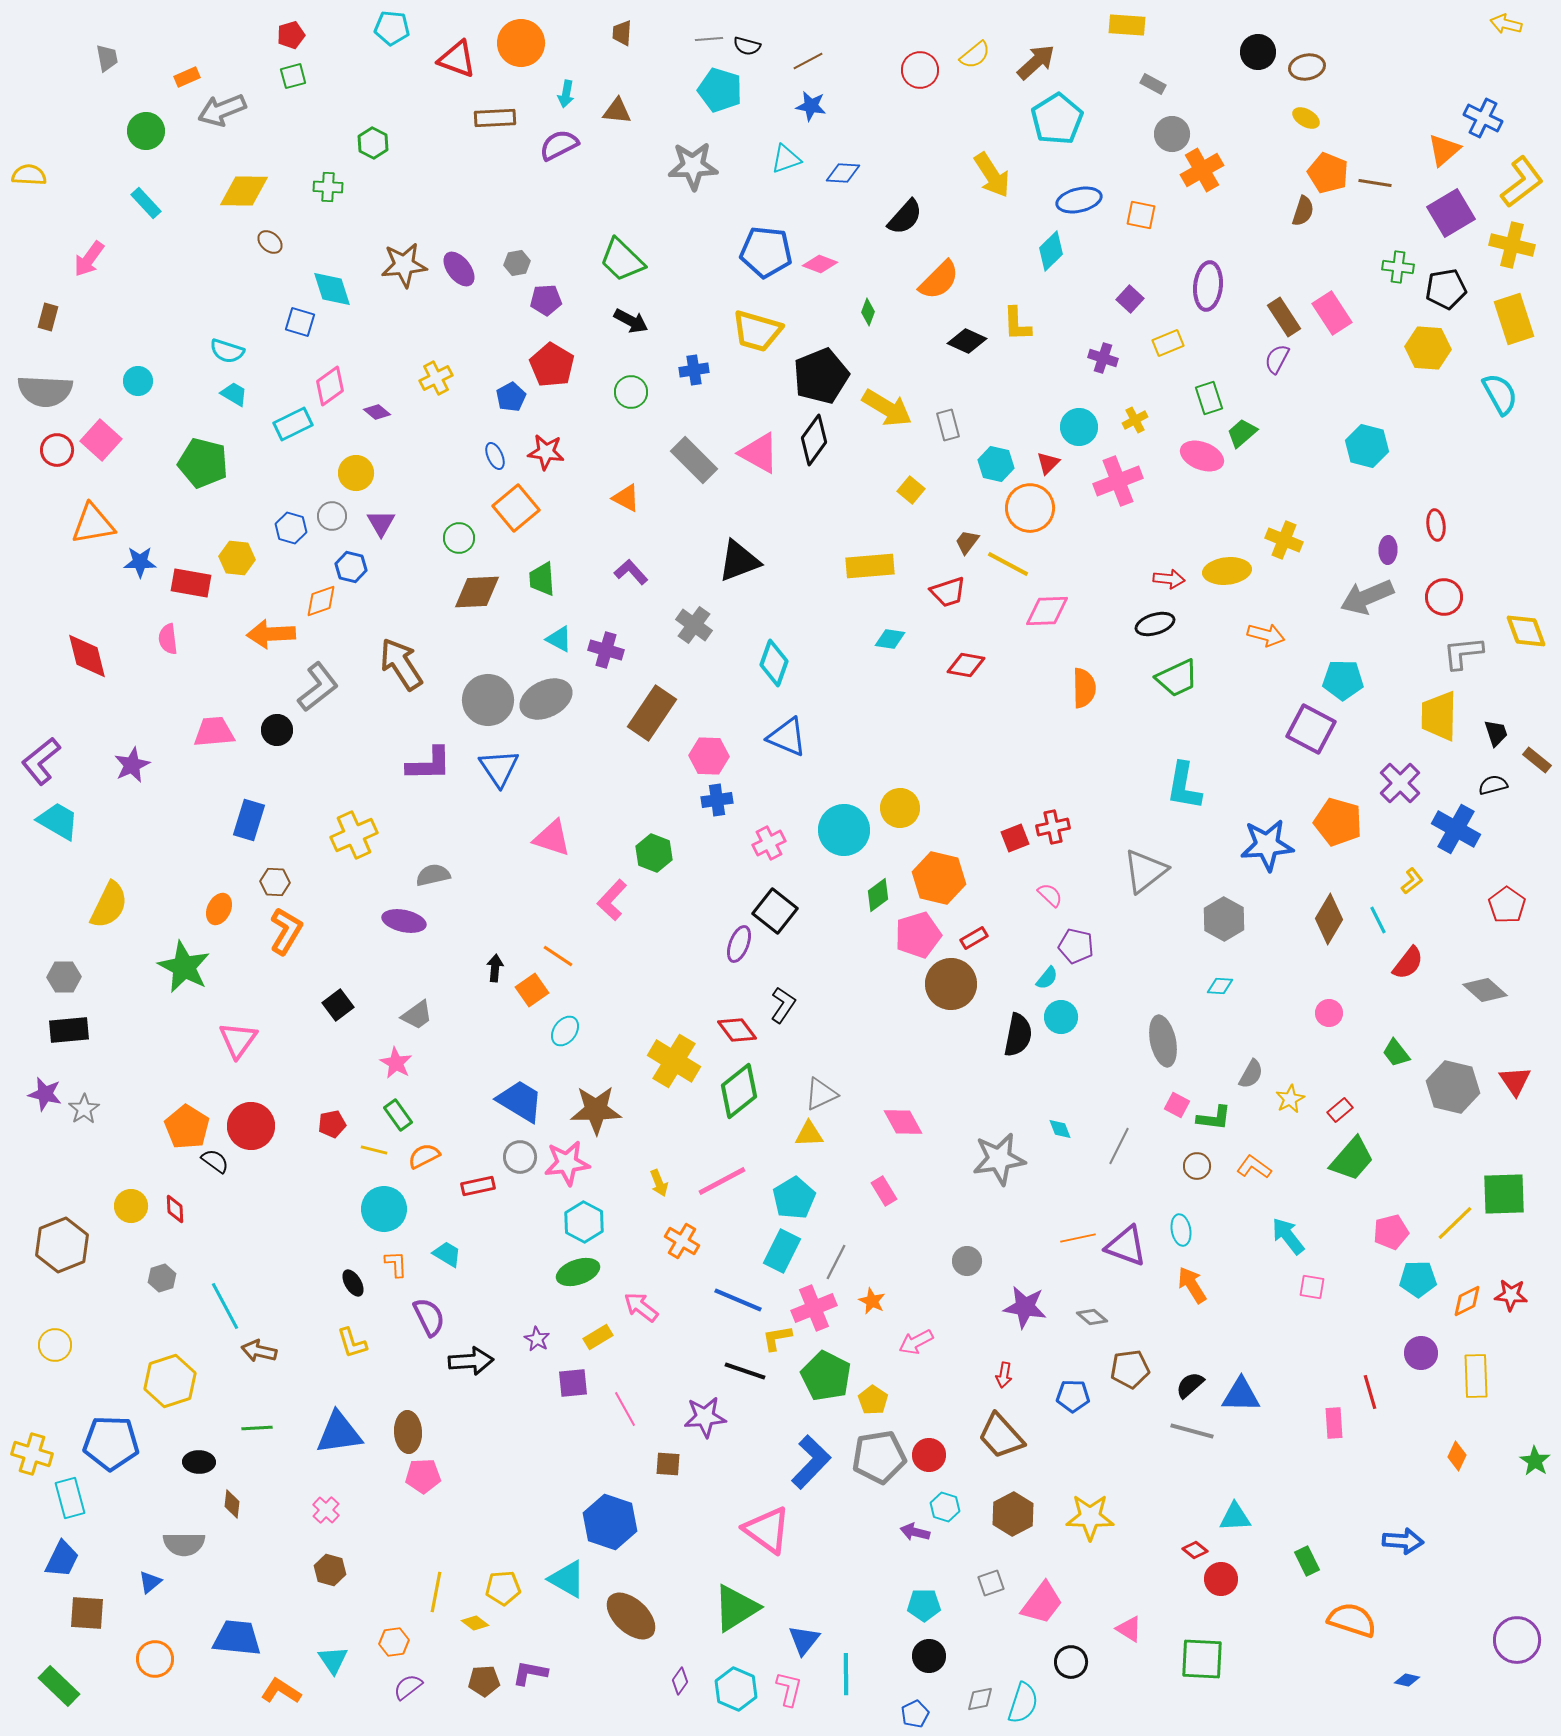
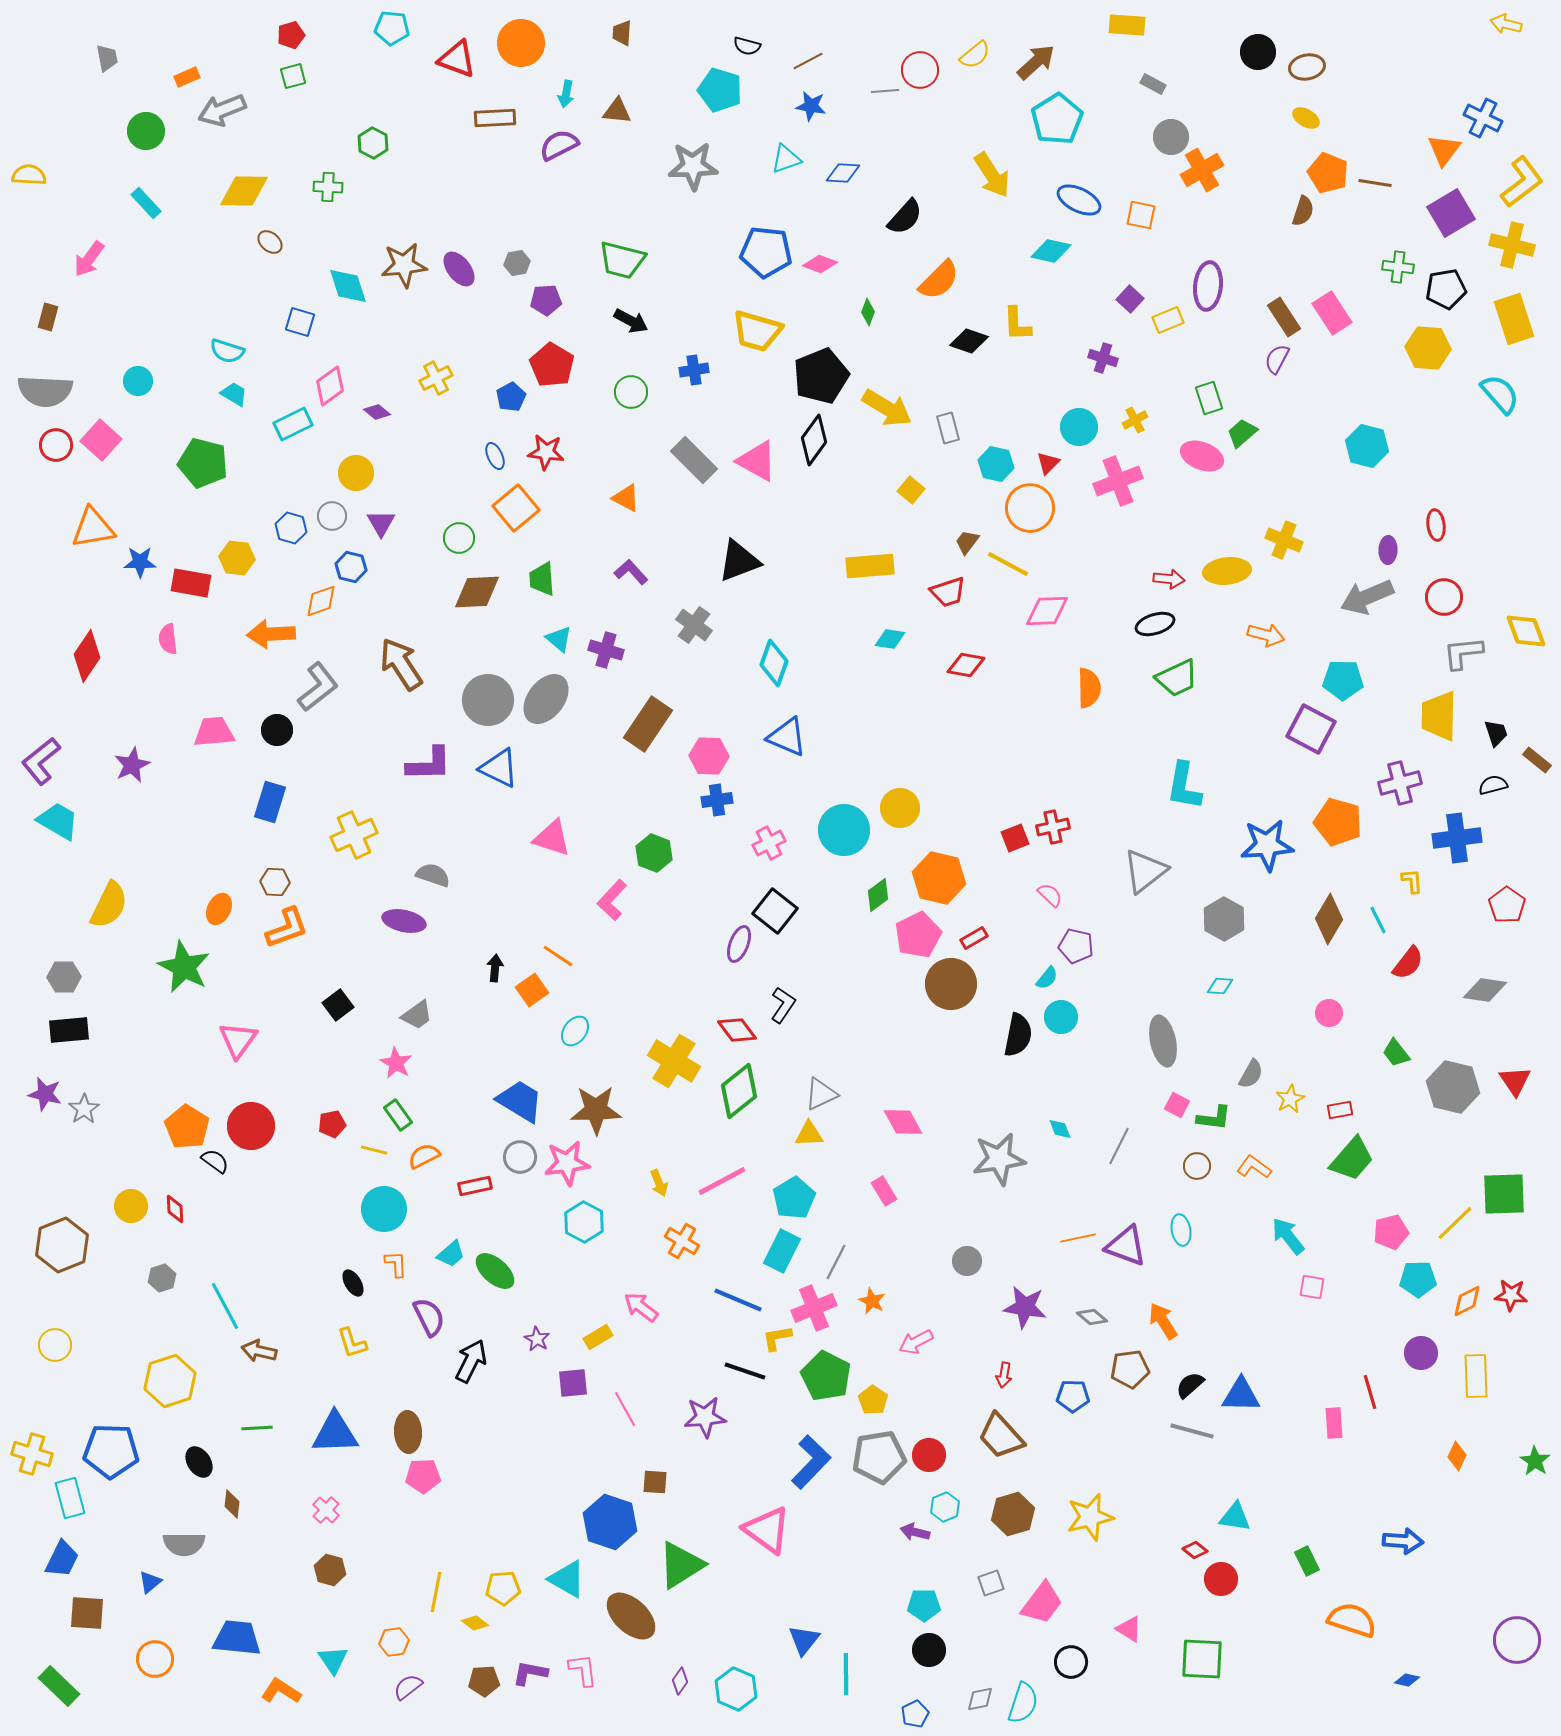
gray line at (709, 39): moved 176 px right, 52 px down
gray circle at (1172, 134): moved 1 px left, 3 px down
orange triangle at (1444, 150): rotated 12 degrees counterclockwise
blue ellipse at (1079, 200): rotated 39 degrees clockwise
cyan diamond at (1051, 251): rotated 57 degrees clockwise
green trapezoid at (622, 260): rotated 30 degrees counterclockwise
cyan diamond at (332, 289): moved 16 px right, 3 px up
black diamond at (967, 341): moved 2 px right; rotated 6 degrees counterclockwise
yellow rectangle at (1168, 343): moved 23 px up
cyan semicircle at (1500, 394): rotated 12 degrees counterclockwise
gray rectangle at (948, 425): moved 3 px down
red circle at (57, 450): moved 1 px left, 5 px up
pink triangle at (759, 453): moved 2 px left, 8 px down
orange triangle at (93, 524): moved 4 px down
cyan triangle at (559, 639): rotated 12 degrees clockwise
red diamond at (87, 656): rotated 48 degrees clockwise
orange semicircle at (1084, 688): moved 5 px right
gray ellipse at (546, 699): rotated 27 degrees counterclockwise
brown rectangle at (652, 713): moved 4 px left, 11 px down
blue triangle at (499, 768): rotated 30 degrees counterclockwise
purple cross at (1400, 783): rotated 30 degrees clockwise
blue rectangle at (249, 820): moved 21 px right, 18 px up
blue cross at (1456, 829): moved 1 px right, 9 px down; rotated 36 degrees counterclockwise
gray semicircle at (433, 875): rotated 32 degrees clockwise
yellow L-shape at (1412, 881): rotated 56 degrees counterclockwise
orange L-shape at (286, 931): moved 1 px right, 3 px up; rotated 39 degrees clockwise
pink pentagon at (918, 935): rotated 9 degrees counterclockwise
gray diamond at (1485, 990): rotated 33 degrees counterclockwise
cyan ellipse at (565, 1031): moved 10 px right
red rectangle at (1340, 1110): rotated 30 degrees clockwise
red rectangle at (478, 1186): moved 3 px left
cyan trapezoid at (447, 1254): moved 4 px right; rotated 108 degrees clockwise
green ellipse at (578, 1272): moved 83 px left, 1 px up; rotated 60 degrees clockwise
orange arrow at (1192, 1285): moved 29 px left, 36 px down
black arrow at (471, 1361): rotated 60 degrees counterclockwise
blue triangle at (339, 1433): moved 4 px left; rotated 6 degrees clockwise
blue pentagon at (111, 1443): moved 8 px down
black ellipse at (199, 1462): rotated 56 degrees clockwise
brown square at (668, 1464): moved 13 px left, 18 px down
cyan hexagon at (945, 1507): rotated 20 degrees clockwise
brown hexagon at (1013, 1514): rotated 12 degrees clockwise
yellow star at (1090, 1517): rotated 15 degrees counterclockwise
cyan triangle at (1235, 1517): rotated 12 degrees clockwise
green triangle at (736, 1608): moved 55 px left, 43 px up
black circle at (929, 1656): moved 6 px up
pink L-shape at (789, 1689): moved 206 px left, 19 px up; rotated 21 degrees counterclockwise
